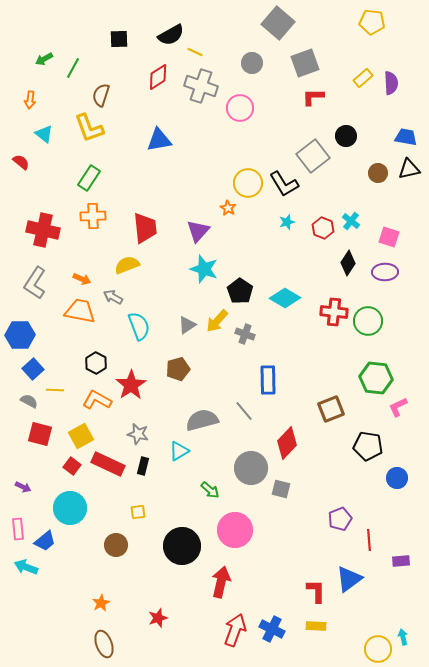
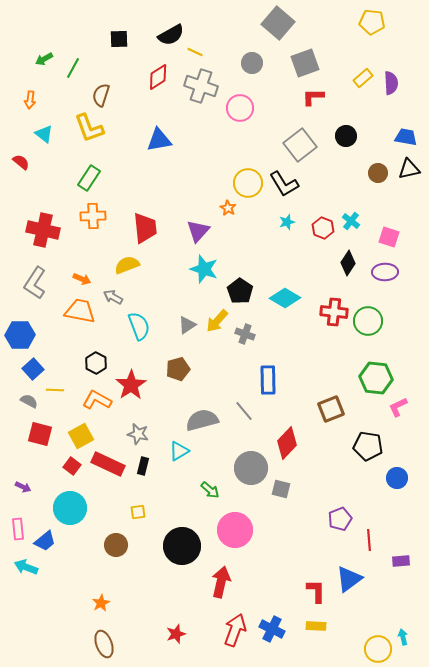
gray square at (313, 156): moved 13 px left, 11 px up
red star at (158, 618): moved 18 px right, 16 px down
